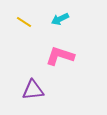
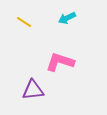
cyan arrow: moved 7 px right, 1 px up
pink L-shape: moved 6 px down
